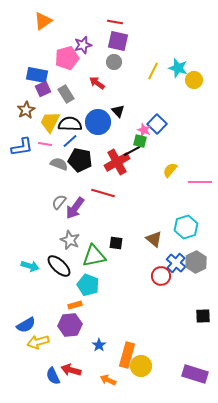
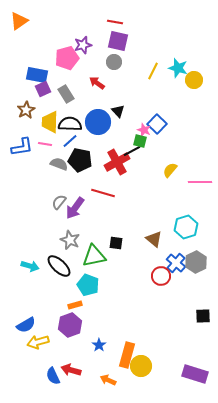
orange triangle at (43, 21): moved 24 px left
yellow trapezoid at (50, 122): rotated 25 degrees counterclockwise
purple hexagon at (70, 325): rotated 15 degrees counterclockwise
